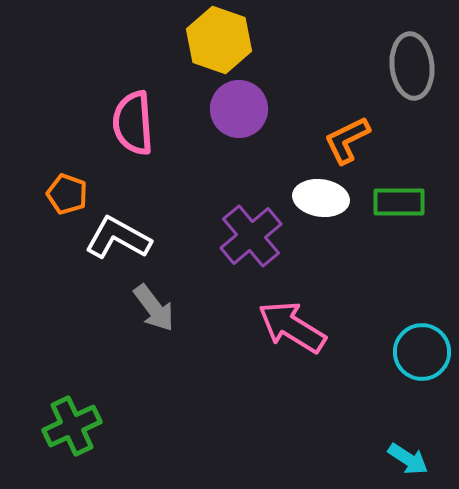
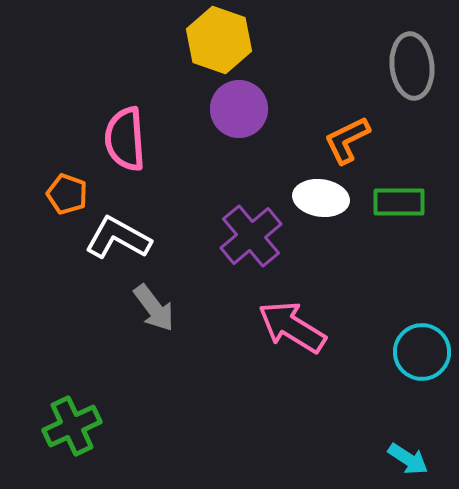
pink semicircle: moved 8 px left, 16 px down
